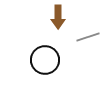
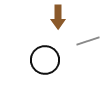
gray line: moved 4 px down
